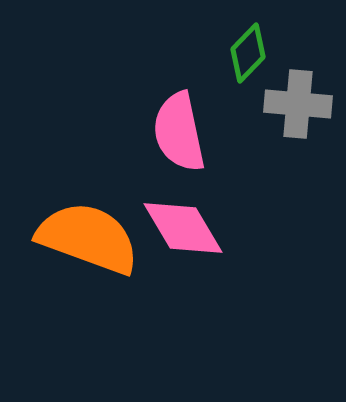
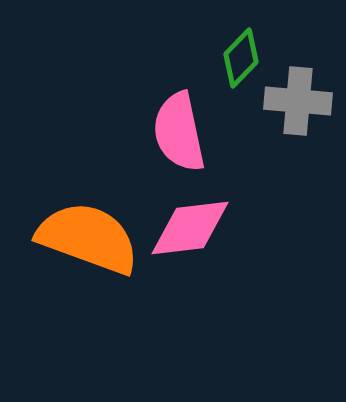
green diamond: moved 7 px left, 5 px down
gray cross: moved 3 px up
pink diamond: moved 7 px right; rotated 66 degrees counterclockwise
